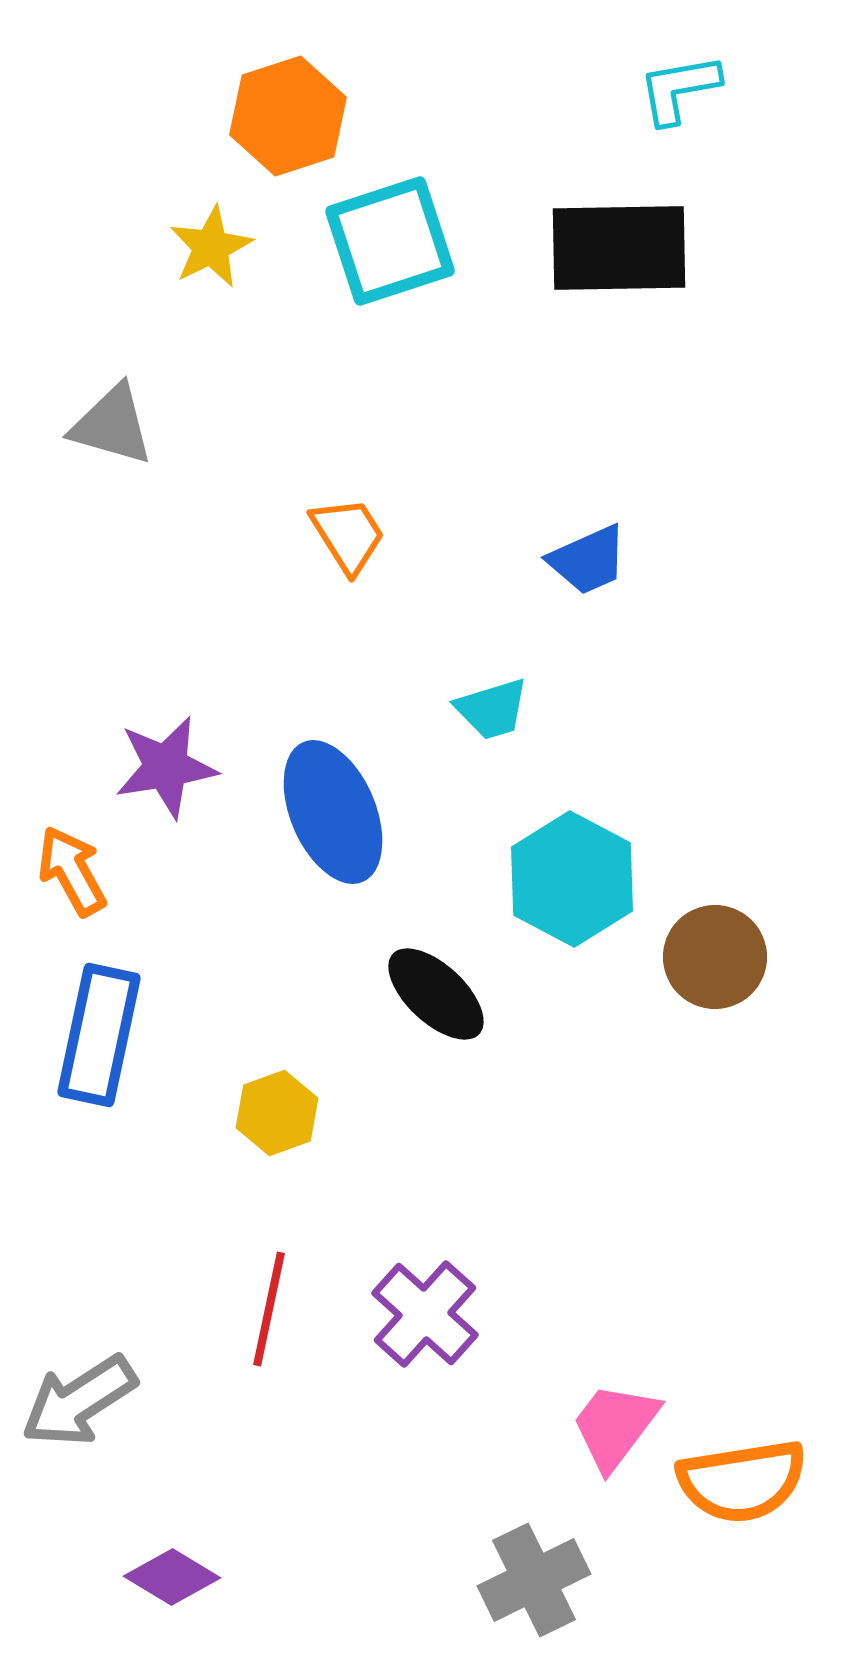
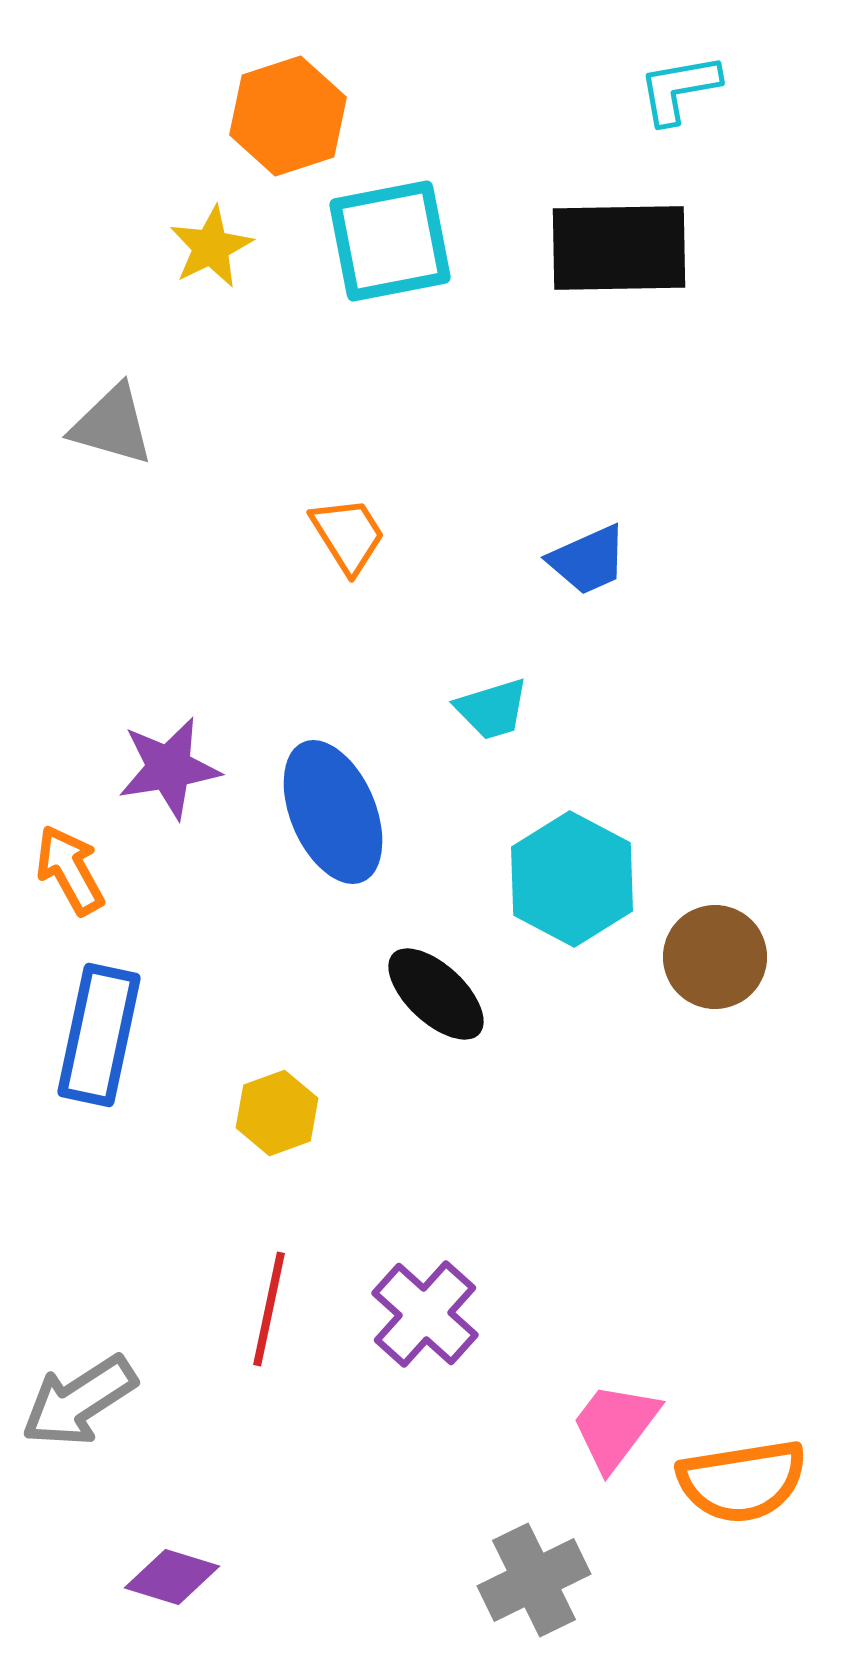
cyan square: rotated 7 degrees clockwise
purple star: moved 3 px right, 1 px down
orange arrow: moved 2 px left, 1 px up
purple diamond: rotated 14 degrees counterclockwise
